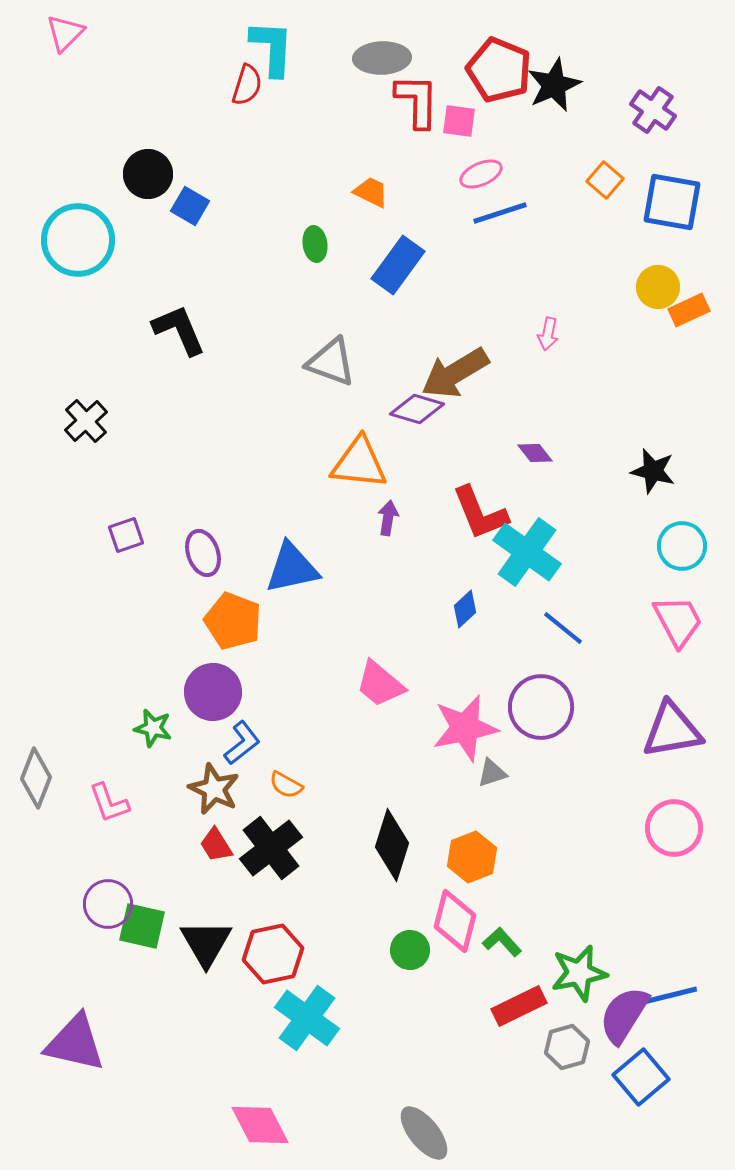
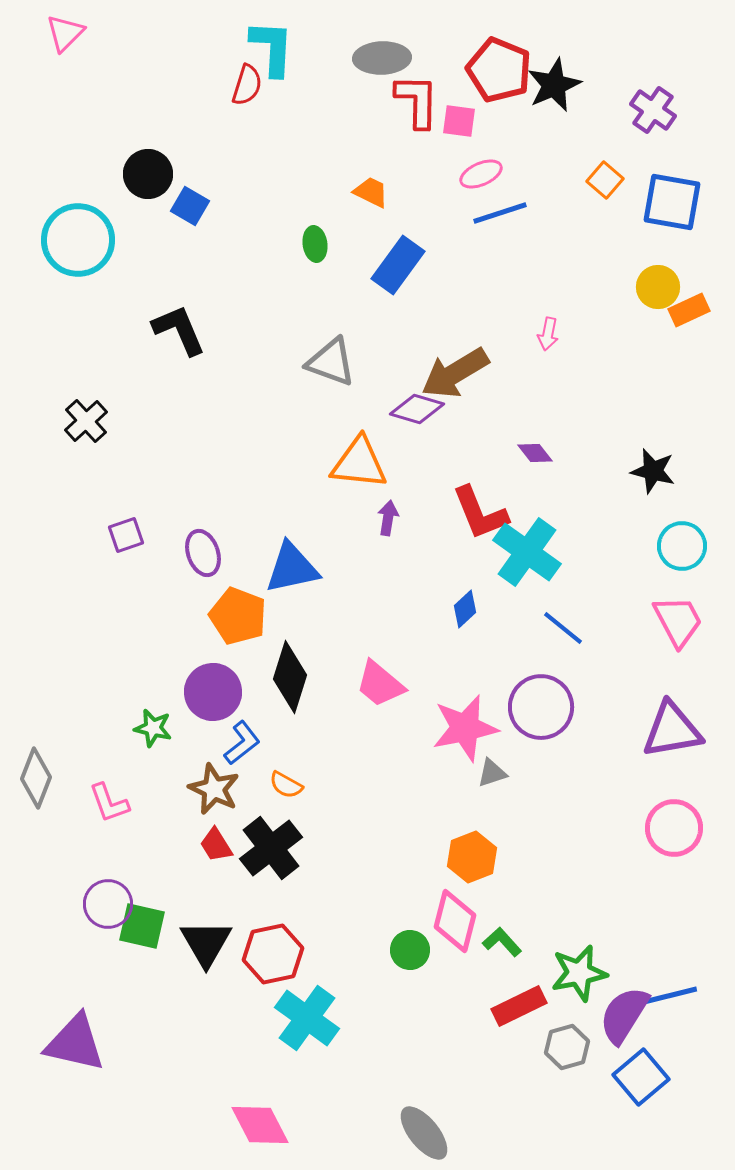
orange pentagon at (233, 621): moved 5 px right, 5 px up
black diamond at (392, 845): moved 102 px left, 168 px up
